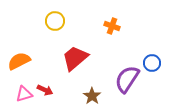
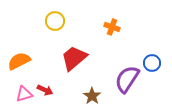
orange cross: moved 1 px down
red trapezoid: moved 1 px left
